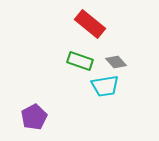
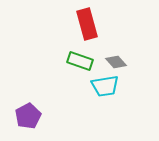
red rectangle: moved 3 px left; rotated 36 degrees clockwise
purple pentagon: moved 6 px left, 1 px up
